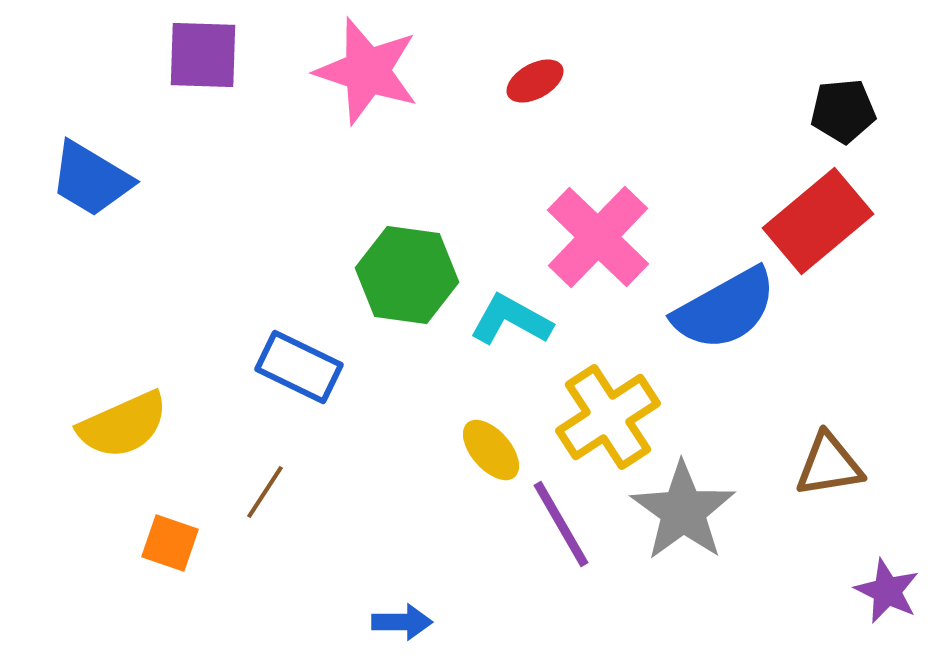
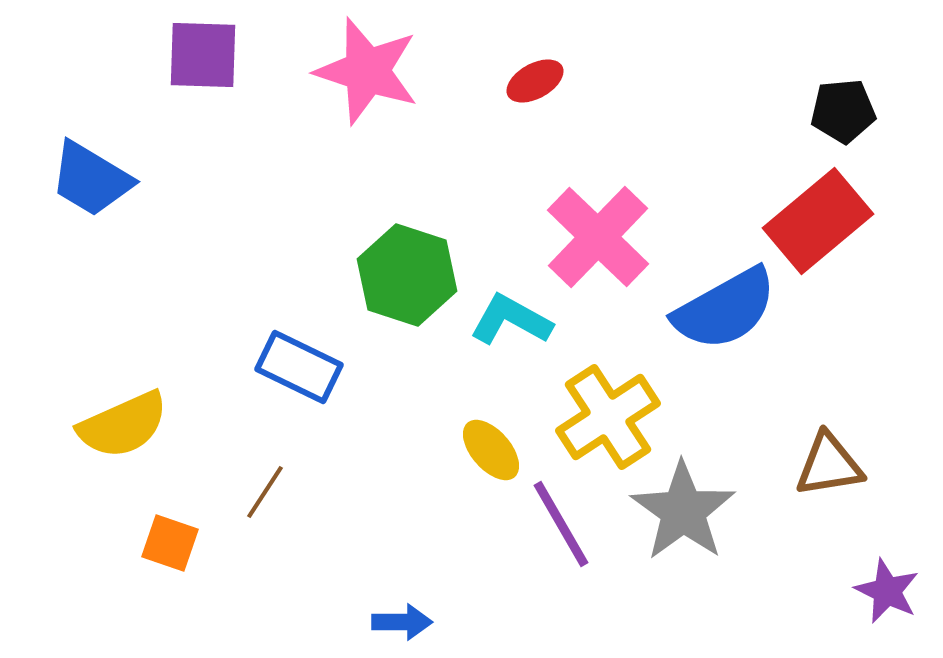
green hexagon: rotated 10 degrees clockwise
